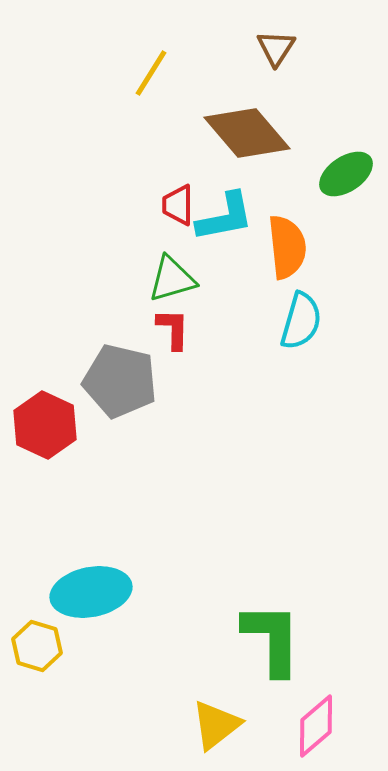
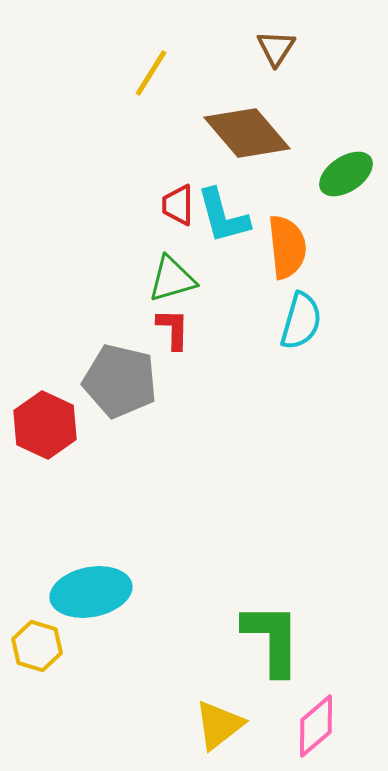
cyan L-shape: moved 2 px left, 1 px up; rotated 86 degrees clockwise
yellow triangle: moved 3 px right
